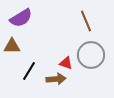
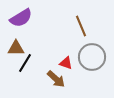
brown line: moved 5 px left, 5 px down
brown triangle: moved 4 px right, 2 px down
gray circle: moved 1 px right, 2 px down
black line: moved 4 px left, 8 px up
brown arrow: rotated 48 degrees clockwise
